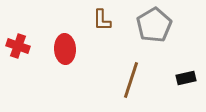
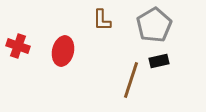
red ellipse: moved 2 px left, 2 px down; rotated 16 degrees clockwise
black rectangle: moved 27 px left, 17 px up
